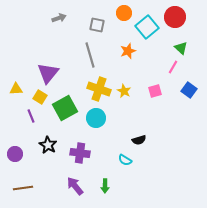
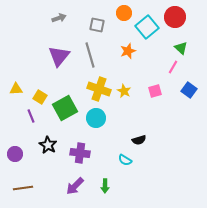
purple triangle: moved 11 px right, 17 px up
purple arrow: rotated 96 degrees counterclockwise
